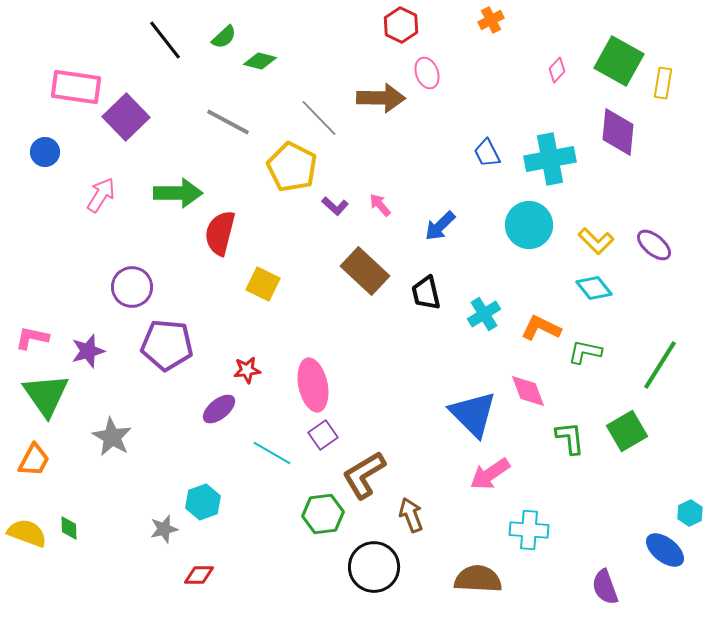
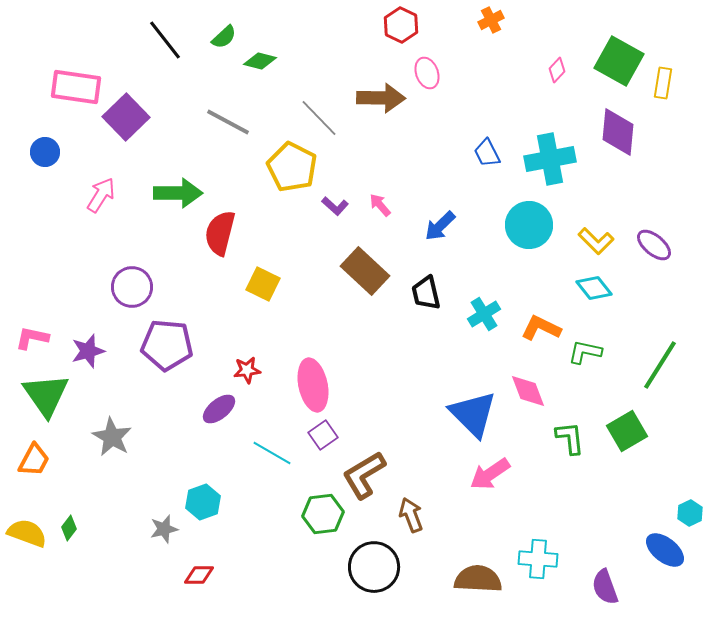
green diamond at (69, 528): rotated 40 degrees clockwise
cyan cross at (529, 530): moved 9 px right, 29 px down
